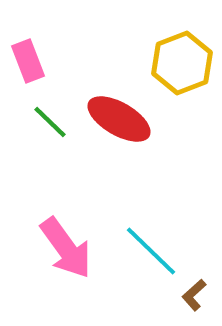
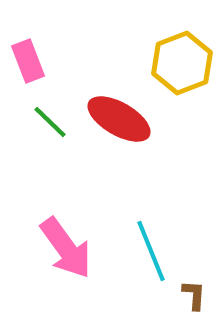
cyan line: rotated 24 degrees clockwise
brown L-shape: rotated 136 degrees clockwise
